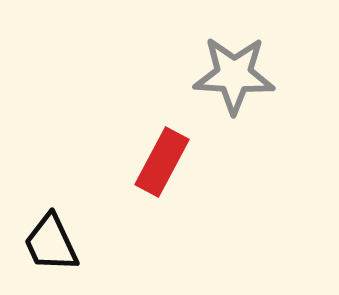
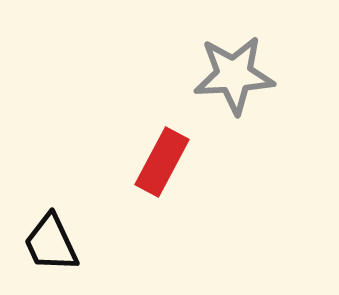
gray star: rotated 6 degrees counterclockwise
